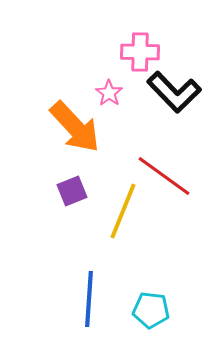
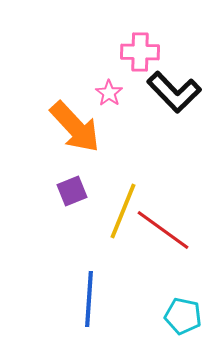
red line: moved 1 px left, 54 px down
cyan pentagon: moved 32 px right, 6 px down; rotated 6 degrees clockwise
